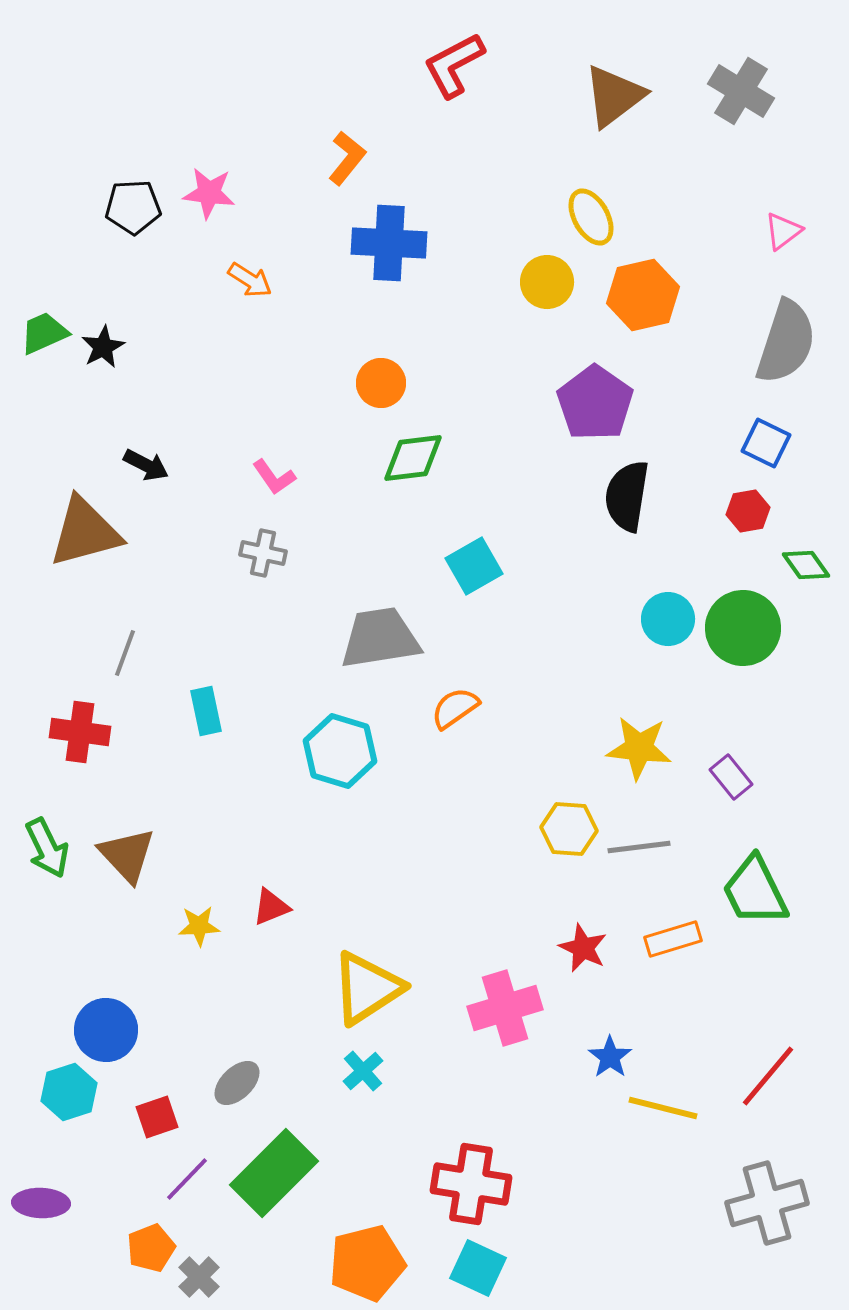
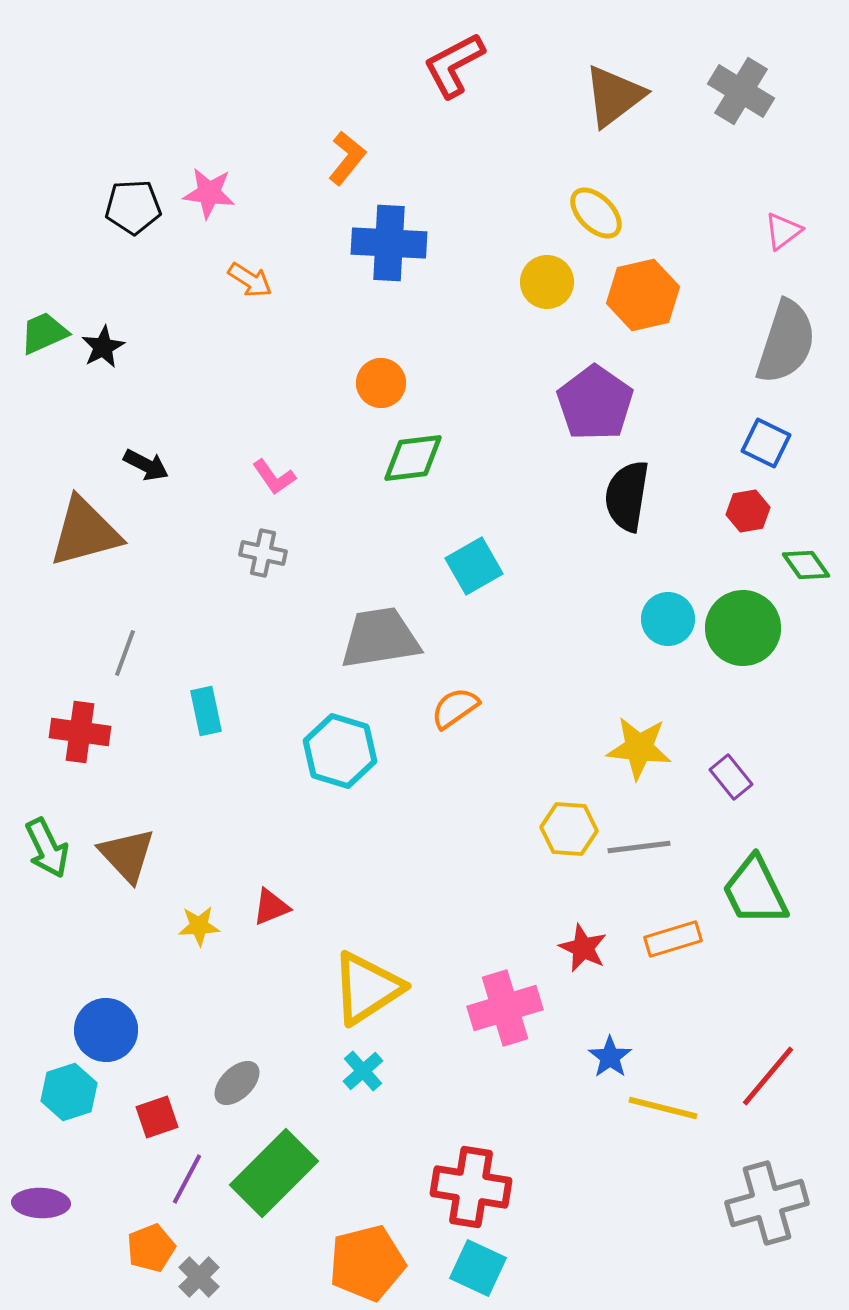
yellow ellipse at (591, 217): moved 5 px right, 4 px up; rotated 16 degrees counterclockwise
purple line at (187, 1179): rotated 16 degrees counterclockwise
red cross at (471, 1184): moved 3 px down
